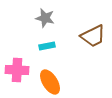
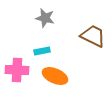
brown trapezoid: rotated 128 degrees counterclockwise
cyan rectangle: moved 5 px left, 5 px down
orange ellipse: moved 5 px right, 6 px up; rotated 35 degrees counterclockwise
